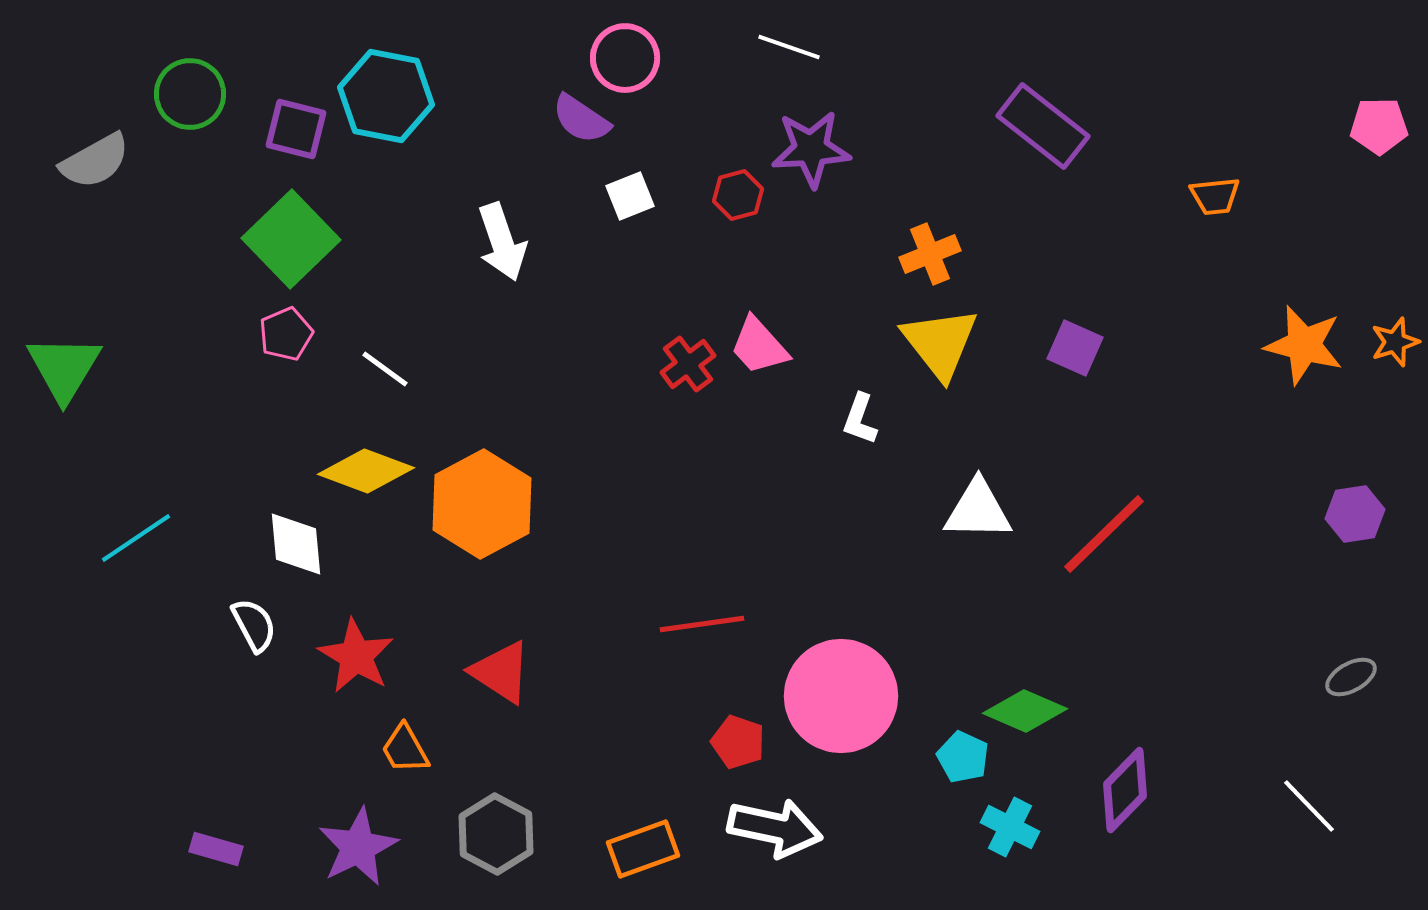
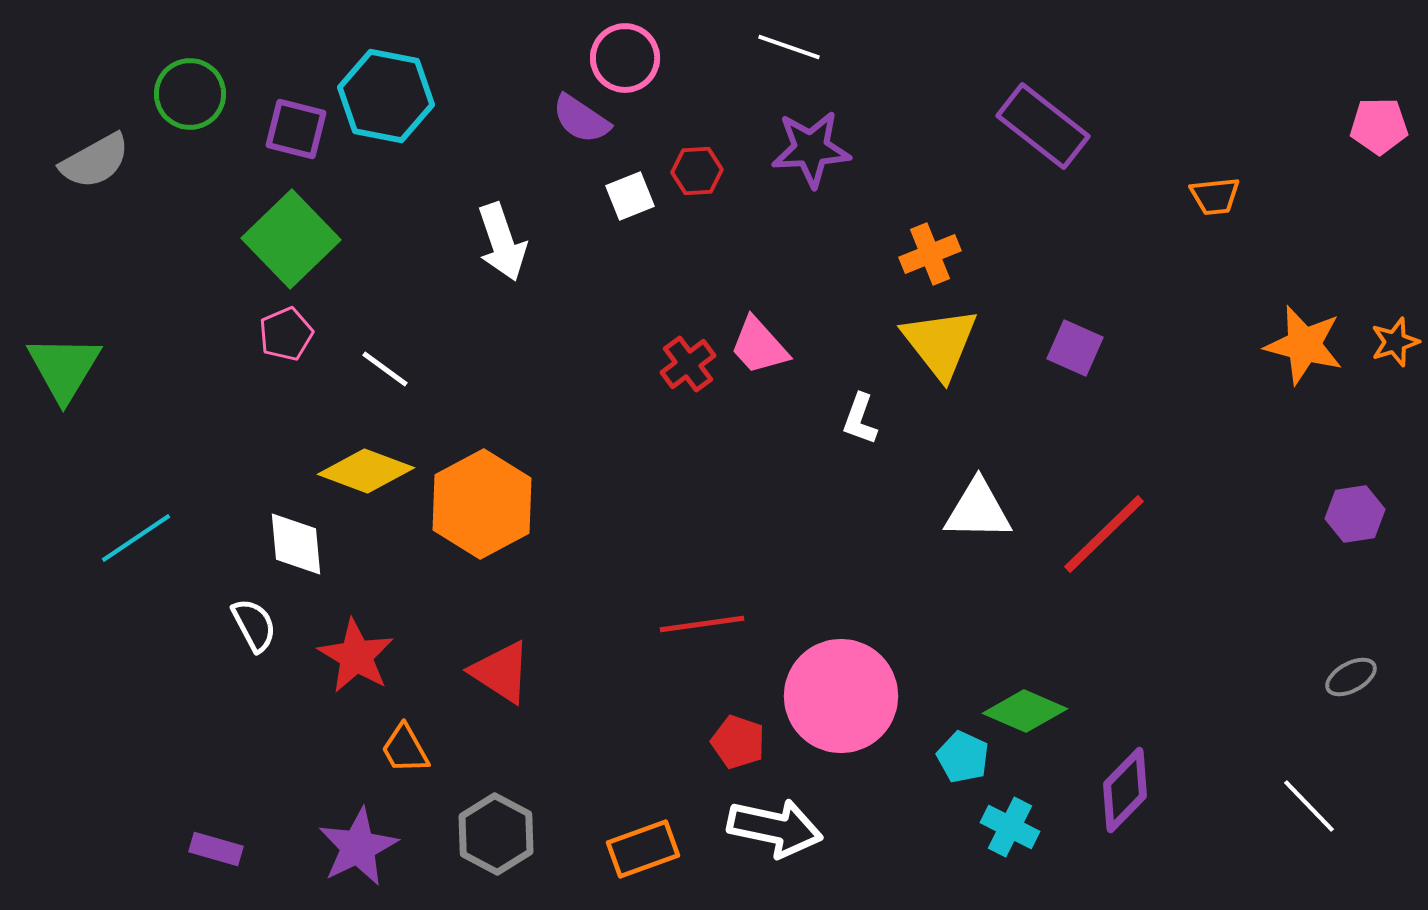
red hexagon at (738, 195): moved 41 px left, 24 px up; rotated 12 degrees clockwise
